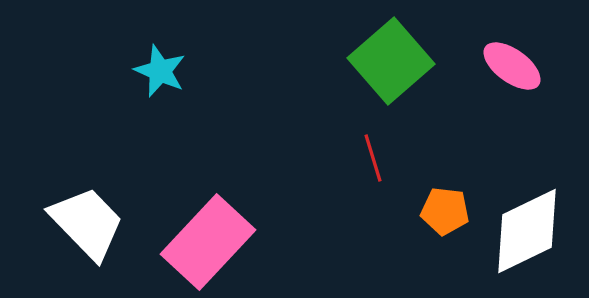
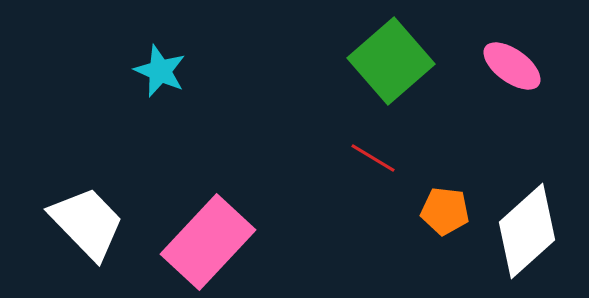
red line: rotated 42 degrees counterclockwise
white diamond: rotated 16 degrees counterclockwise
